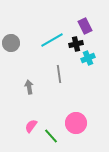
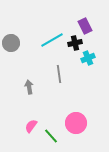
black cross: moved 1 px left, 1 px up
